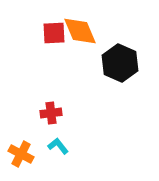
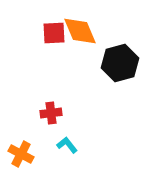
black hexagon: rotated 21 degrees clockwise
cyan L-shape: moved 9 px right, 1 px up
